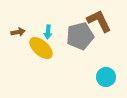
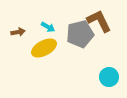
cyan arrow: moved 5 px up; rotated 64 degrees counterclockwise
gray pentagon: moved 2 px up
yellow ellipse: moved 3 px right; rotated 70 degrees counterclockwise
cyan circle: moved 3 px right
